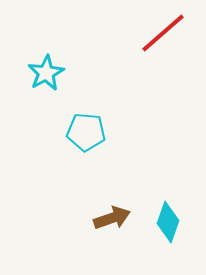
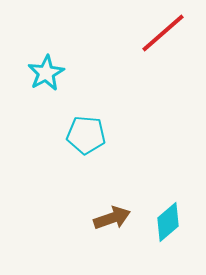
cyan pentagon: moved 3 px down
cyan diamond: rotated 30 degrees clockwise
